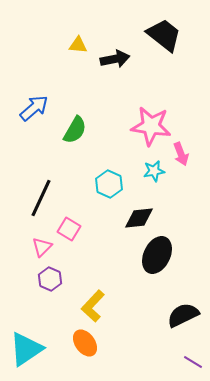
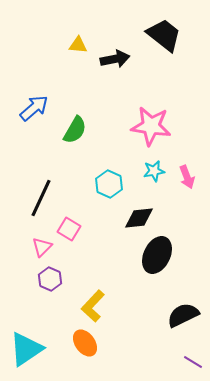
pink arrow: moved 6 px right, 23 px down
